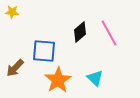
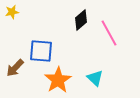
yellow star: rotated 16 degrees counterclockwise
black diamond: moved 1 px right, 12 px up
blue square: moved 3 px left
